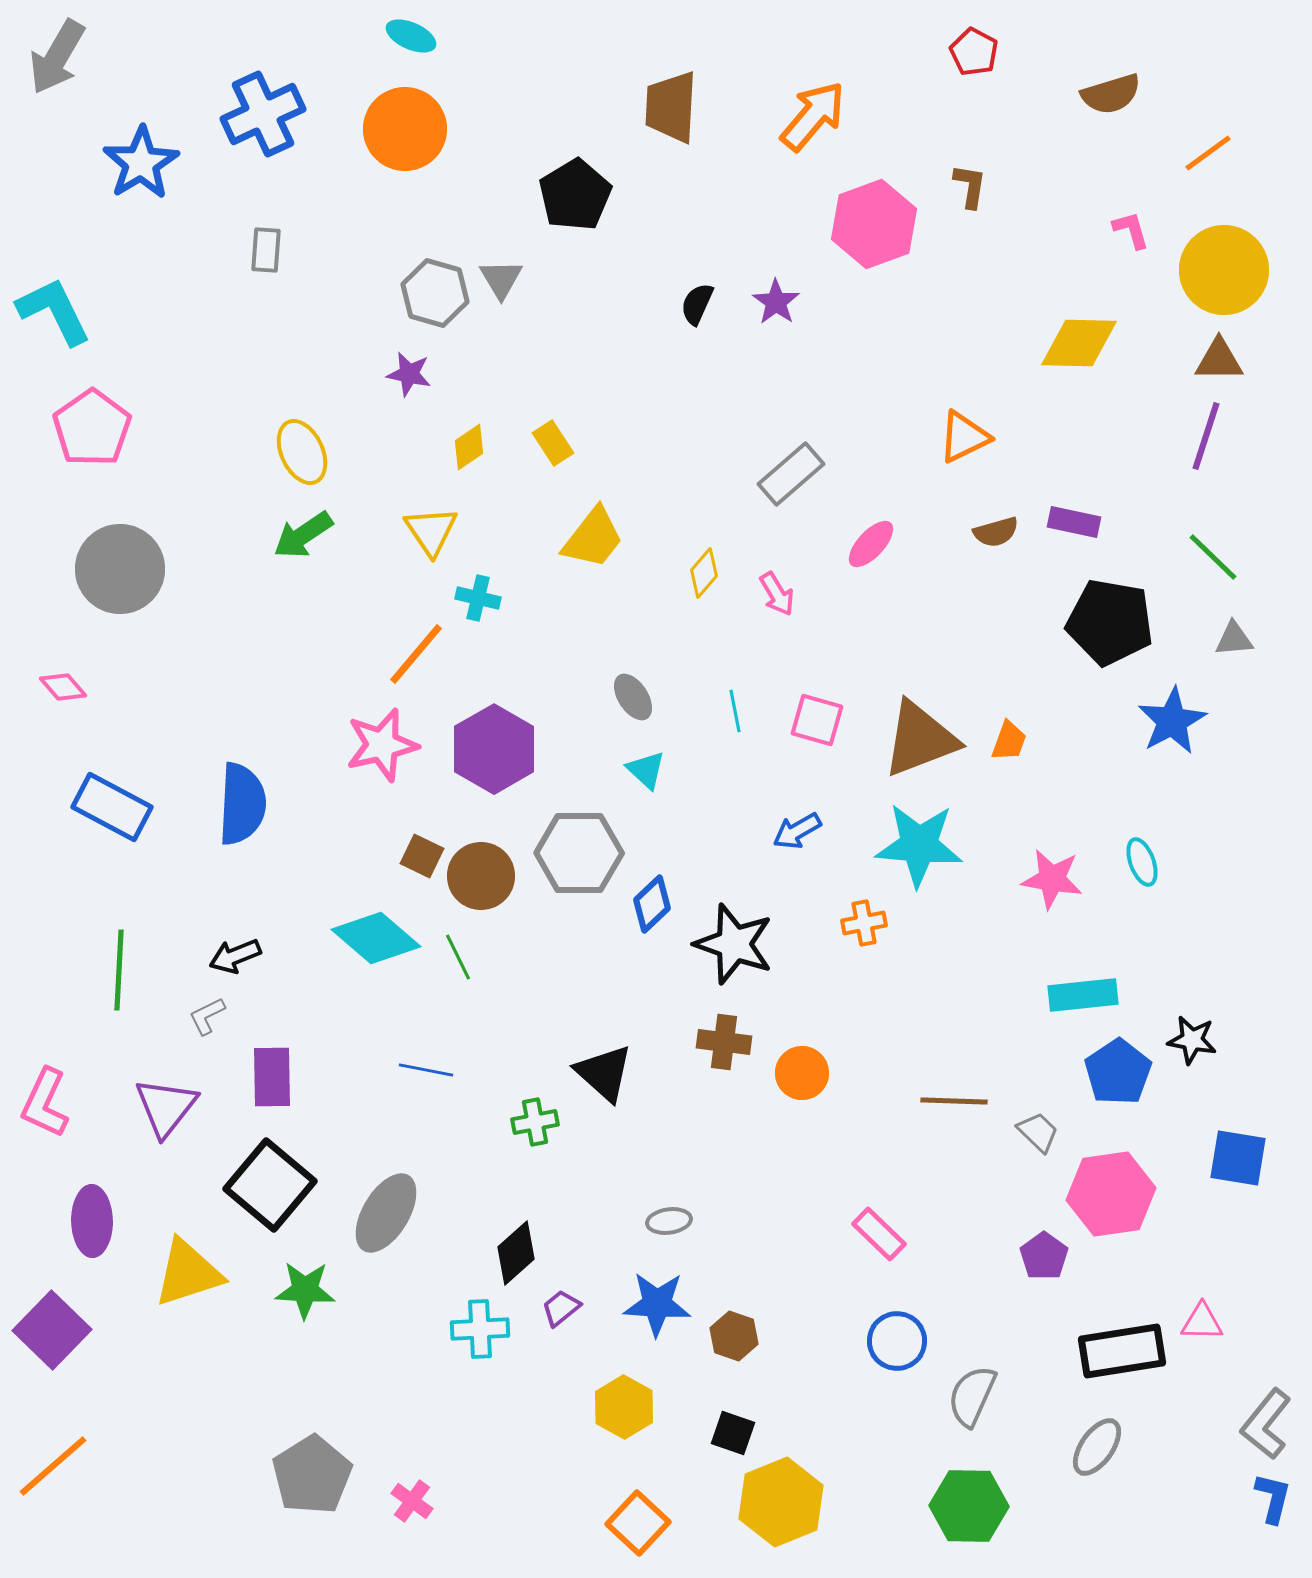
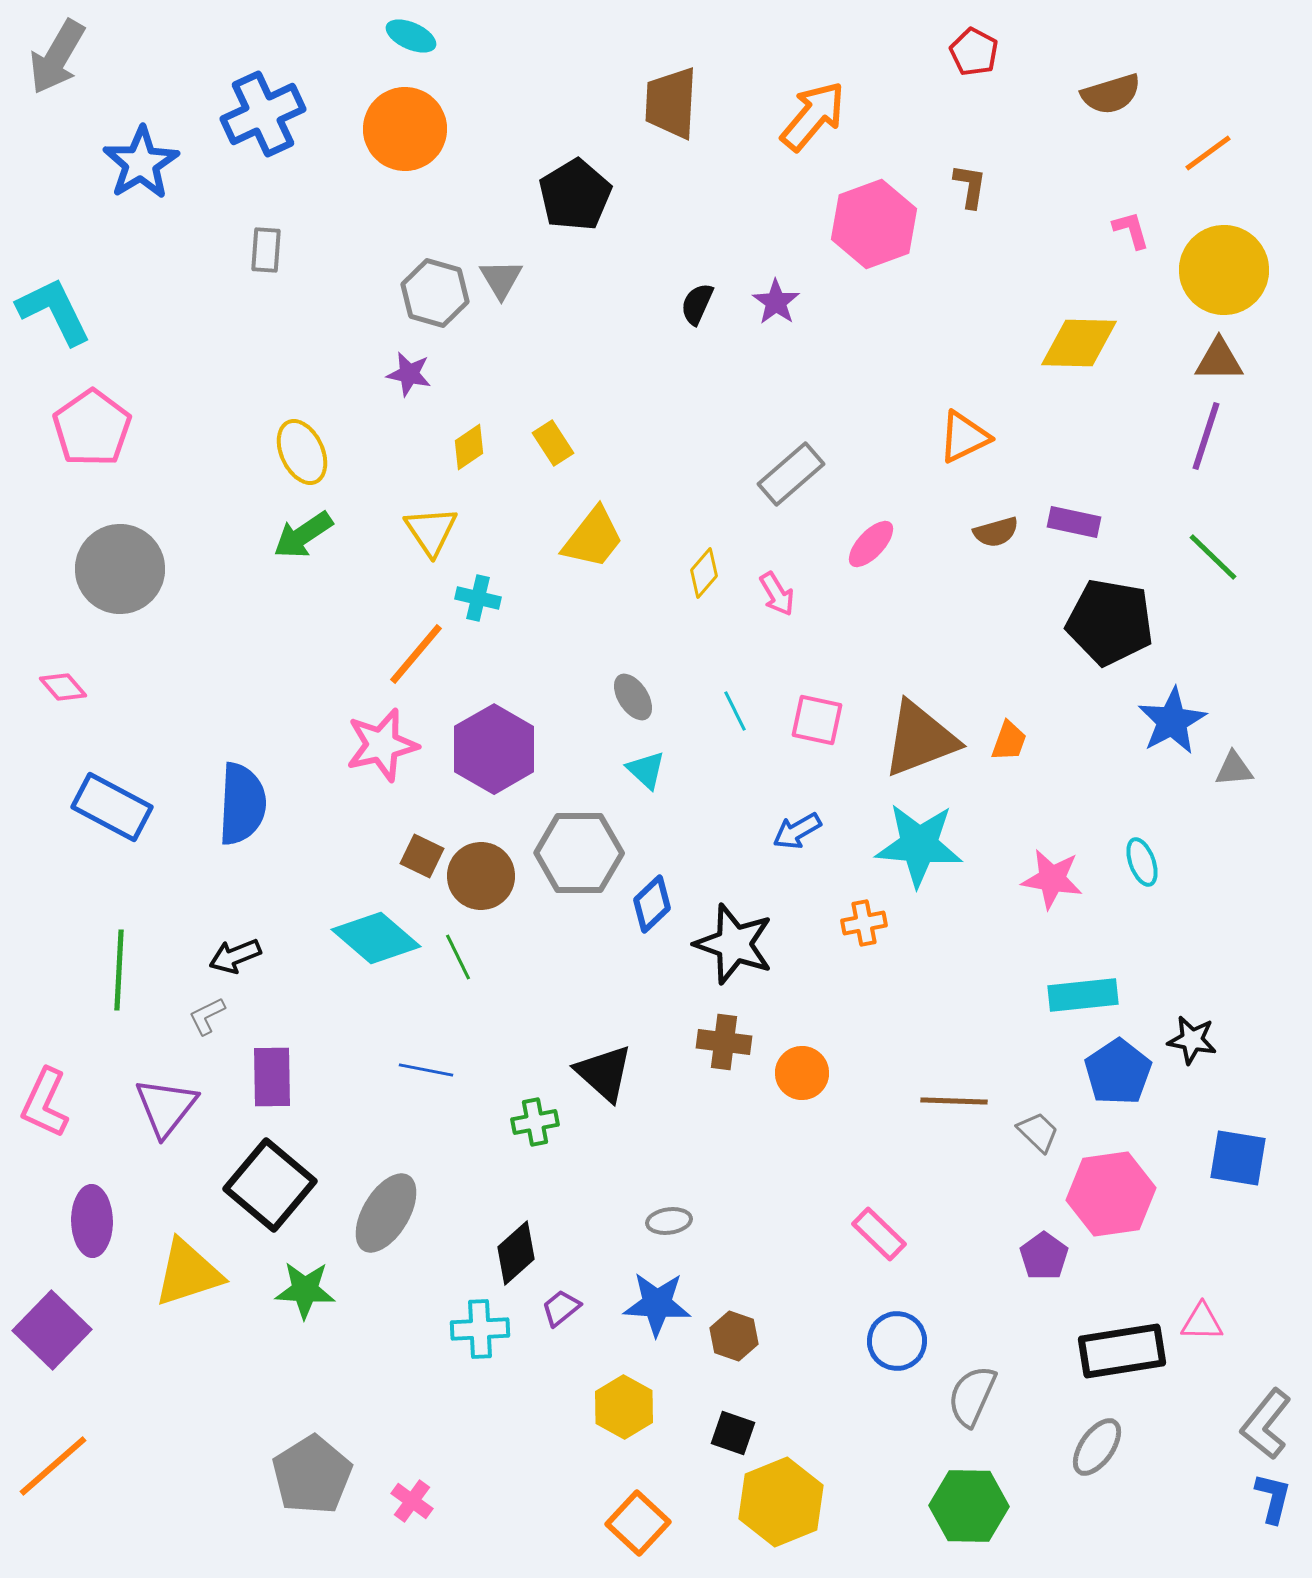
brown trapezoid at (671, 107): moved 4 px up
gray triangle at (1234, 639): moved 130 px down
cyan line at (735, 711): rotated 15 degrees counterclockwise
pink square at (817, 720): rotated 4 degrees counterclockwise
